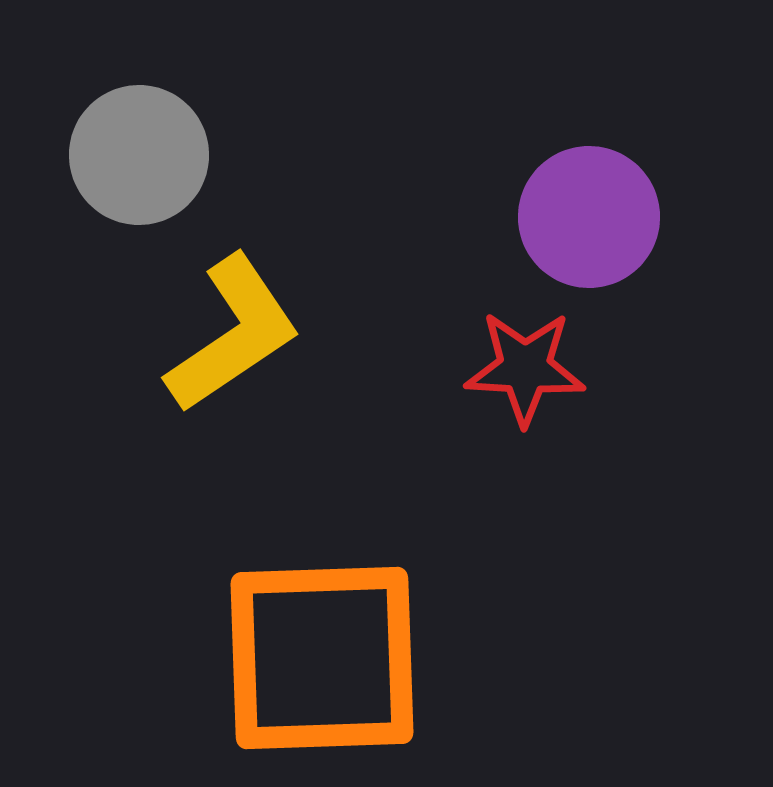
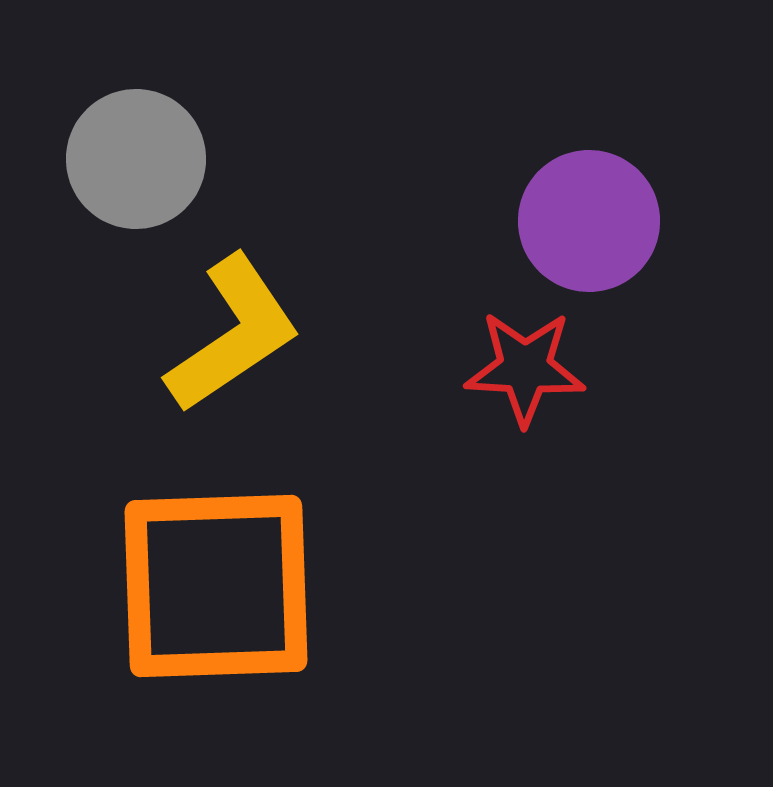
gray circle: moved 3 px left, 4 px down
purple circle: moved 4 px down
orange square: moved 106 px left, 72 px up
